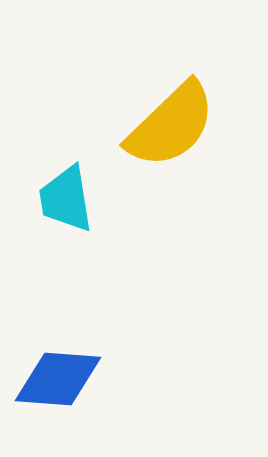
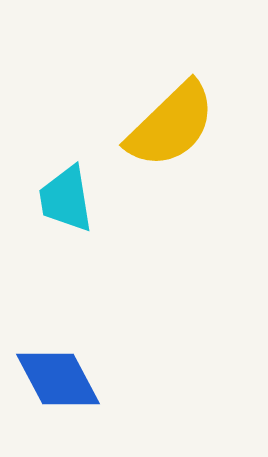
blue diamond: rotated 58 degrees clockwise
